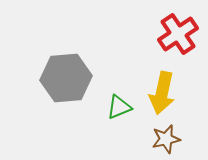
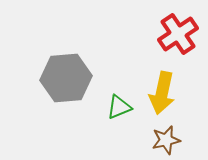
brown star: moved 1 px down
